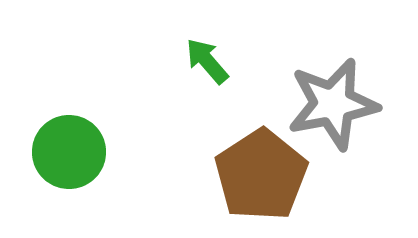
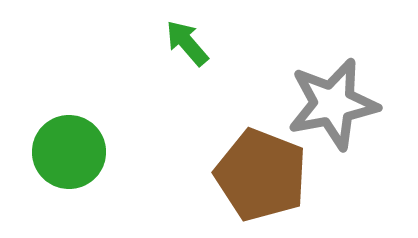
green arrow: moved 20 px left, 18 px up
brown pentagon: rotated 18 degrees counterclockwise
